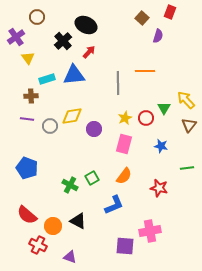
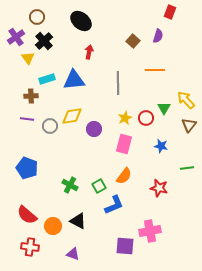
brown square: moved 9 px left, 23 px down
black ellipse: moved 5 px left, 4 px up; rotated 15 degrees clockwise
black cross: moved 19 px left
red arrow: rotated 32 degrees counterclockwise
orange line: moved 10 px right, 1 px up
blue triangle: moved 5 px down
green square: moved 7 px right, 8 px down
red cross: moved 8 px left, 2 px down; rotated 18 degrees counterclockwise
purple triangle: moved 3 px right, 3 px up
